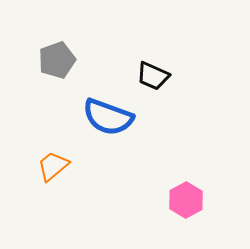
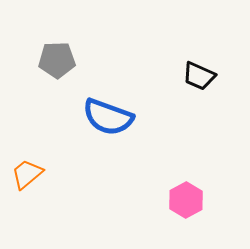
gray pentagon: rotated 18 degrees clockwise
black trapezoid: moved 46 px right
orange trapezoid: moved 26 px left, 8 px down
